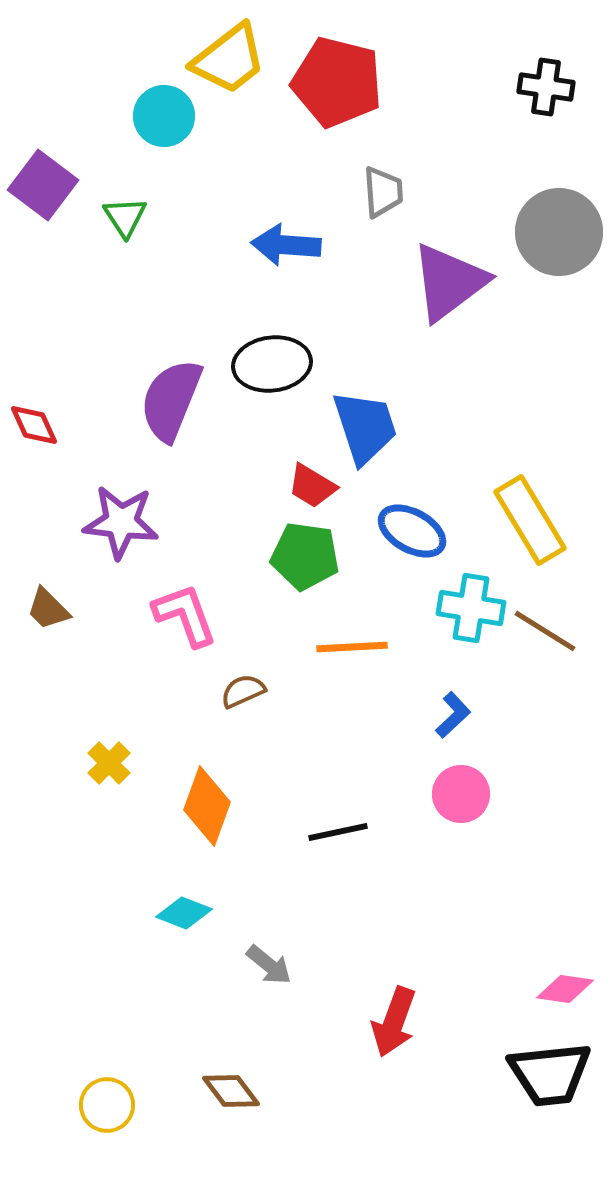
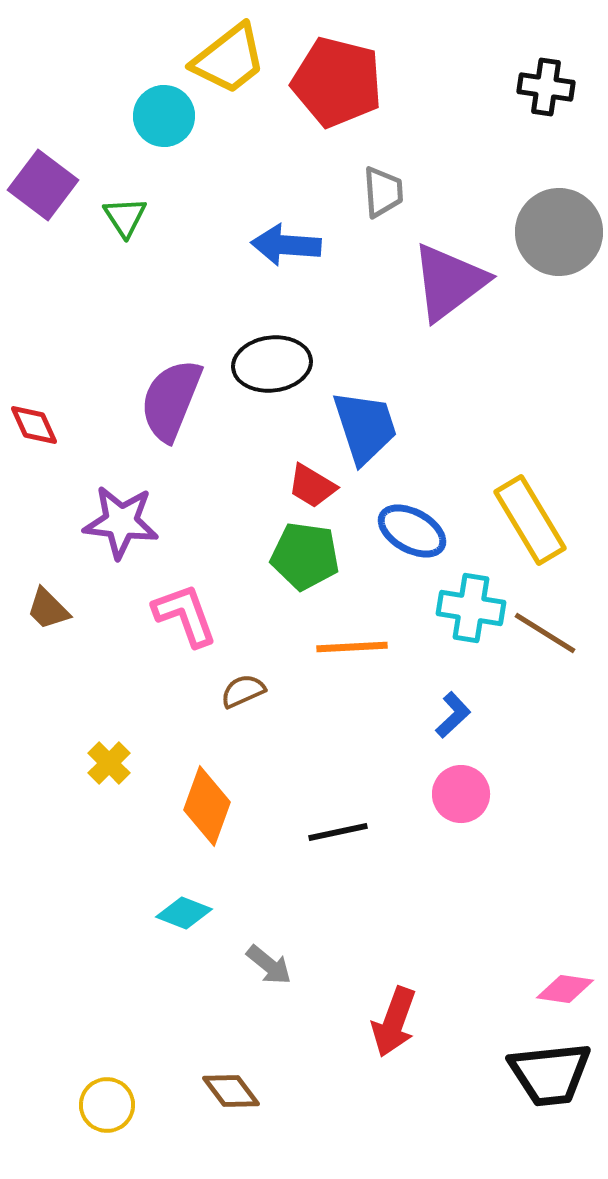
brown line: moved 2 px down
